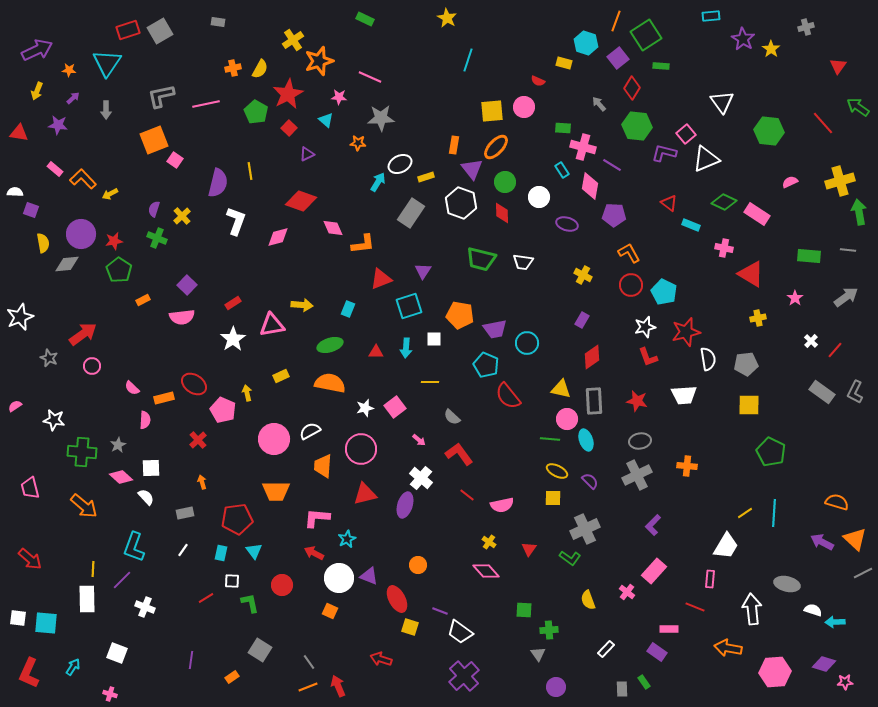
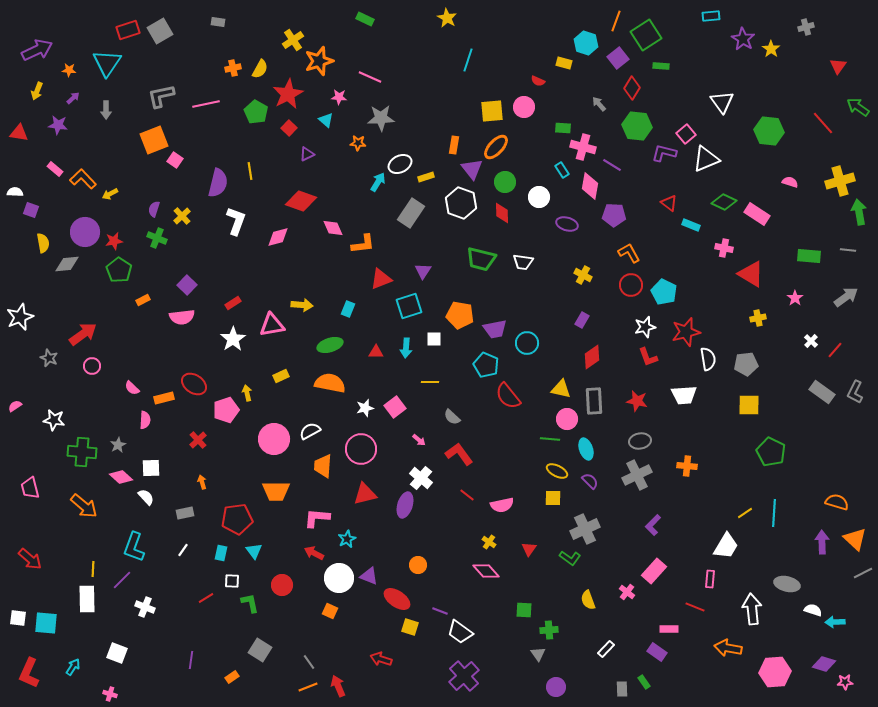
pink semicircle at (790, 182): rotated 42 degrees clockwise
purple circle at (81, 234): moved 4 px right, 2 px up
pink pentagon at (223, 410): moved 3 px right; rotated 30 degrees clockwise
cyan ellipse at (586, 440): moved 9 px down
purple arrow at (822, 542): rotated 60 degrees clockwise
red ellipse at (397, 599): rotated 28 degrees counterclockwise
